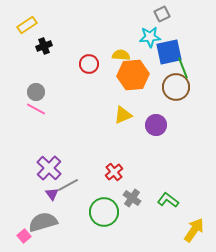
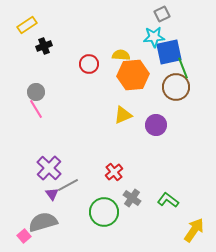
cyan star: moved 4 px right
pink line: rotated 30 degrees clockwise
